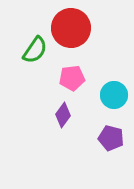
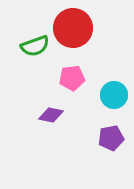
red circle: moved 2 px right
green semicircle: moved 4 px up; rotated 36 degrees clockwise
purple diamond: moved 12 px left; rotated 65 degrees clockwise
purple pentagon: rotated 25 degrees counterclockwise
